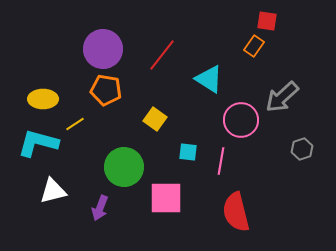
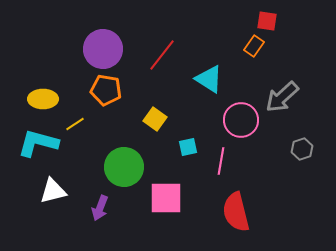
cyan square: moved 5 px up; rotated 18 degrees counterclockwise
